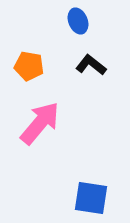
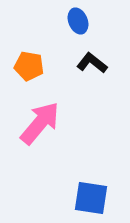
black L-shape: moved 1 px right, 2 px up
